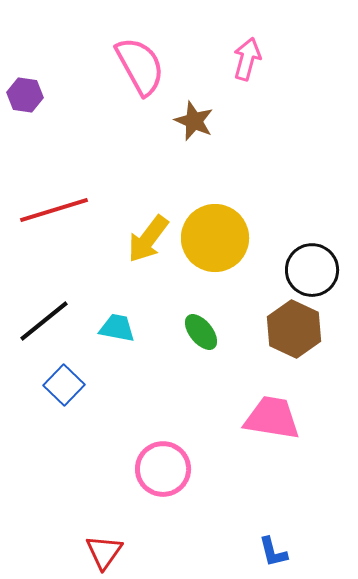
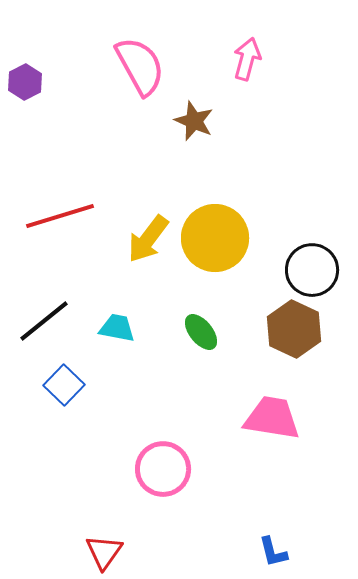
purple hexagon: moved 13 px up; rotated 24 degrees clockwise
red line: moved 6 px right, 6 px down
